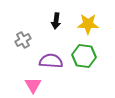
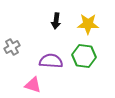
gray cross: moved 11 px left, 7 px down
pink triangle: rotated 42 degrees counterclockwise
